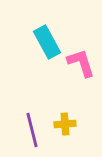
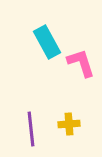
yellow cross: moved 4 px right
purple line: moved 1 px left, 1 px up; rotated 8 degrees clockwise
